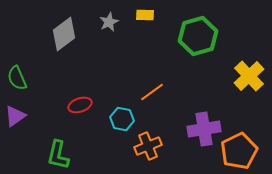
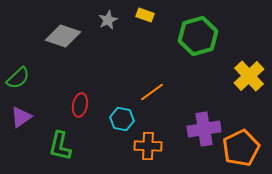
yellow rectangle: rotated 18 degrees clockwise
gray star: moved 1 px left, 2 px up
gray diamond: moved 1 px left, 2 px down; rotated 56 degrees clockwise
green semicircle: moved 1 px right; rotated 110 degrees counterclockwise
red ellipse: rotated 60 degrees counterclockwise
purple triangle: moved 6 px right, 1 px down
orange cross: rotated 24 degrees clockwise
orange pentagon: moved 2 px right, 3 px up
green L-shape: moved 2 px right, 9 px up
